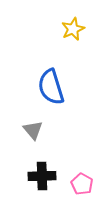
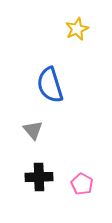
yellow star: moved 4 px right
blue semicircle: moved 1 px left, 2 px up
black cross: moved 3 px left, 1 px down
